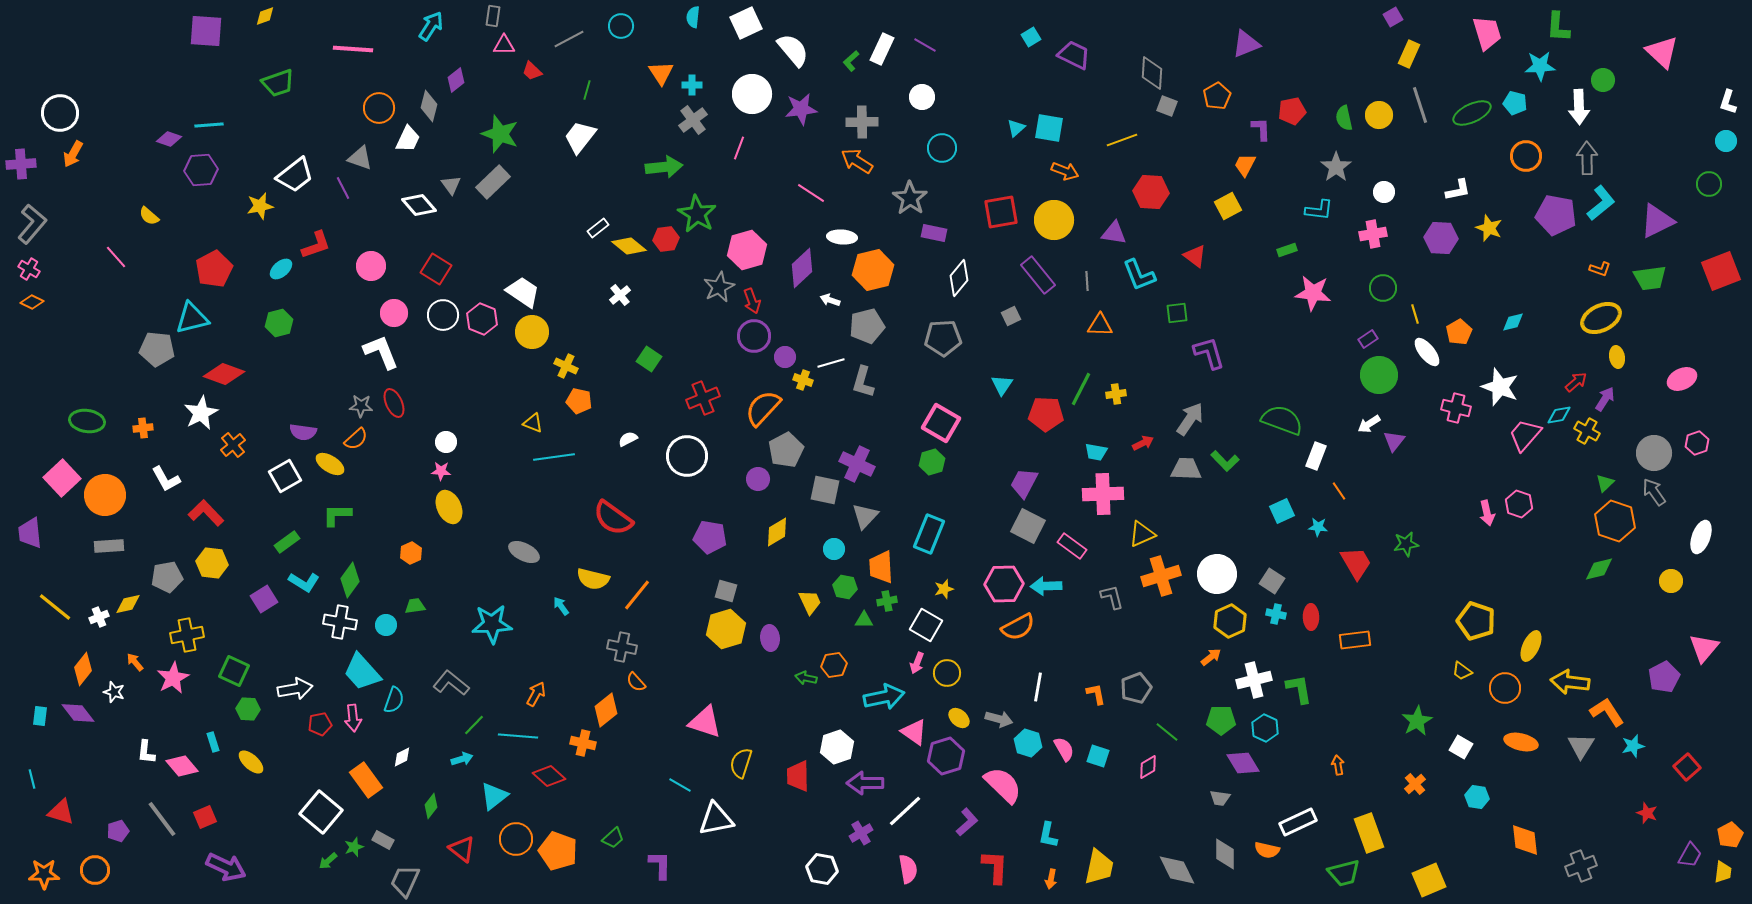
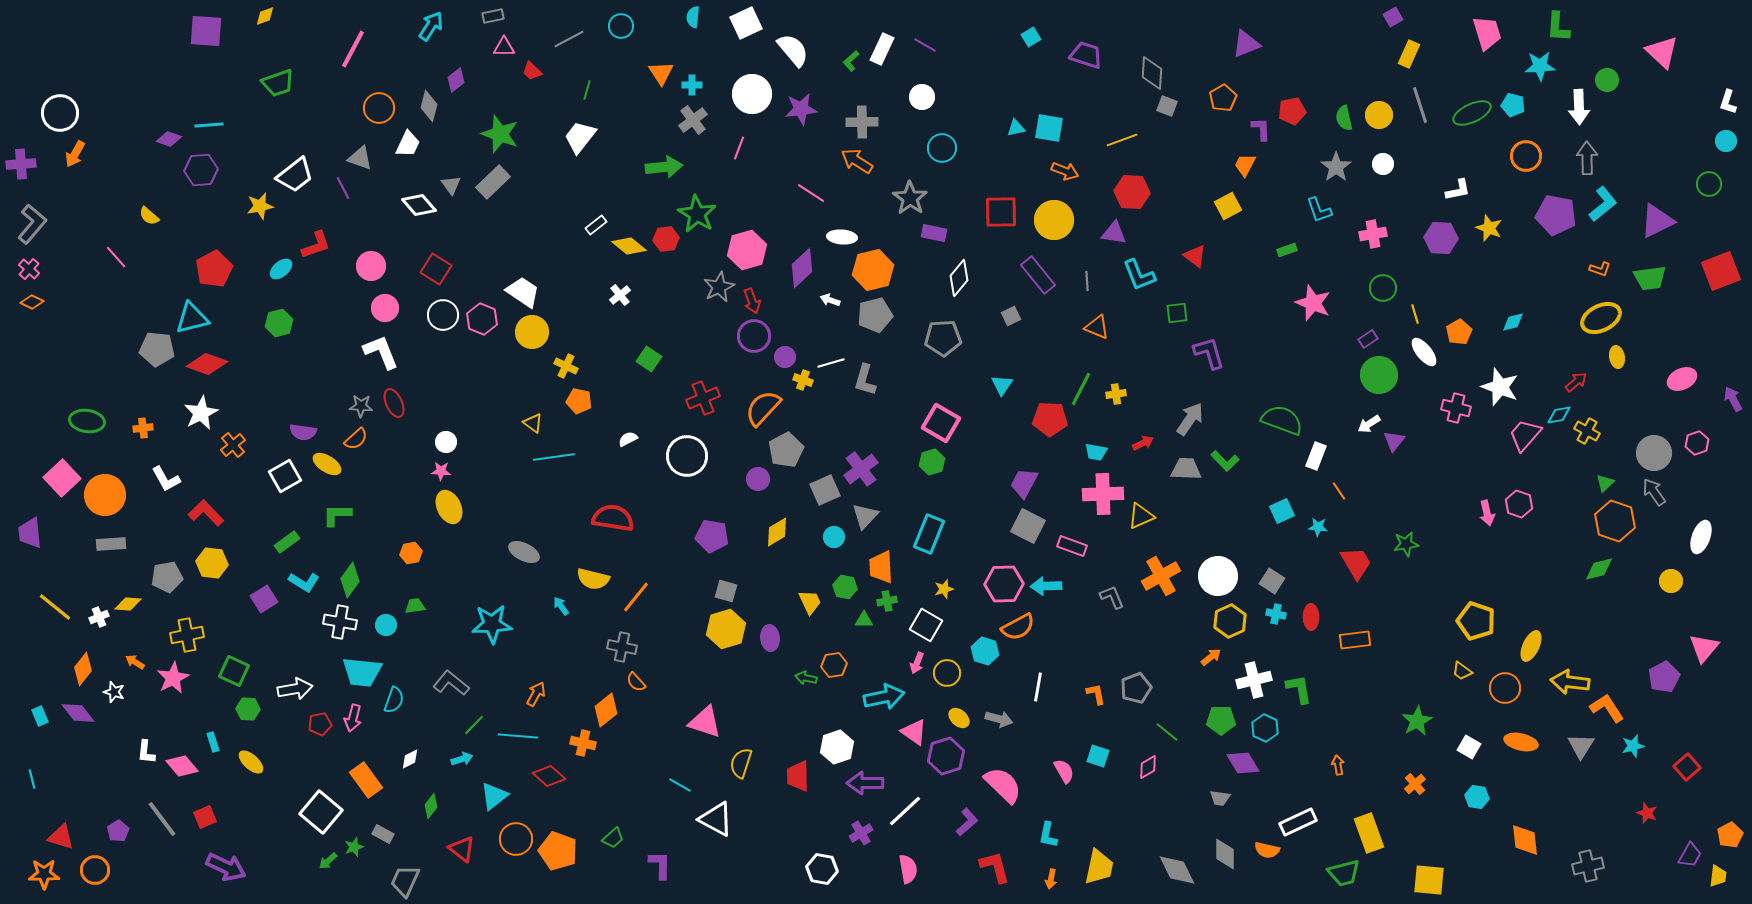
gray rectangle at (493, 16): rotated 70 degrees clockwise
pink triangle at (504, 45): moved 2 px down
pink line at (353, 49): rotated 66 degrees counterclockwise
purple trapezoid at (1074, 55): moved 12 px right; rotated 8 degrees counterclockwise
green circle at (1603, 80): moved 4 px right
orange pentagon at (1217, 96): moved 6 px right, 2 px down
cyan pentagon at (1515, 103): moved 2 px left, 2 px down
cyan triangle at (1016, 128): rotated 30 degrees clockwise
white trapezoid at (408, 139): moved 5 px down
orange arrow at (73, 154): moved 2 px right
red hexagon at (1151, 192): moved 19 px left
white circle at (1384, 192): moved 1 px left, 28 px up
cyan L-shape at (1601, 203): moved 2 px right, 1 px down
cyan L-shape at (1319, 210): rotated 64 degrees clockwise
red square at (1001, 212): rotated 9 degrees clockwise
white rectangle at (598, 228): moved 2 px left, 3 px up
pink cross at (29, 269): rotated 10 degrees clockwise
pink star at (1313, 293): moved 10 px down; rotated 15 degrees clockwise
pink circle at (394, 313): moved 9 px left, 5 px up
orange triangle at (1100, 325): moved 3 px left, 2 px down; rotated 20 degrees clockwise
gray pentagon at (867, 326): moved 8 px right, 11 px up
white ellipse at (1427, 352): moved 3 px left
red diamond at (224, 374): moved 17 px left, 10 px up
gray L-shape at (863, 382): moved 2 px right, 2 px up
purple arrow at (1605, 399): moved 128 px right; rotated 60 degrees counterclockwise
red pentagon at (1046, 414): moved 4 px right, 5 px down
yellow triangle at (533, 423): rotated 15 degrees clockwise
yellow ellipse at (330, 464): moved 3 px left
purple cross at (857, 464): moved 4 px right, 5 px down; rotated 28 degrees clockwise
gray square at (825, 490): rotated 36 degrees counterclockwise
red semicircle at (613, 518): rotated 153 degrees clockwise
yellow triangle at (1142, 534): moved 1 px left, 18 px up
purple pentagon at (710, 537): moved 2 px right, 1 px up
gray rectangle at (109, 546): moved 2 px right, 2 px up
pink rectangle at (1072, 546): rotated 16 degrees counterclockwise
cyan circle at (834, 549): moved 12 px up
orange hexagon at (411, 553): rotated 15 degrees clockwise
white circle at (1217, 574): moved 1 px right, 2 px down
orange cross at (1161, 576): rotated 12 degrees counterclockwise
orange line at (637, 595): moved 1 px left, 2 px down
gray L-shape at (1112, 597): rotated 8 degrees counterclockwise
yellow diamond at (128, 604): rotated 16 degrees clockwise
orange arrow at (135, 662): rotated 18 degrees counterclockwise
cyan trapezoid at (362, 672): rotated 42 degrees counterclockwise
orange L-shape at (1607, 712): moved 4 px up
cyan rectangle at (40, 716): rotated 30 degrees counterclockwise
pink arrow at (353, 718): rotated 20 degrees clockwise
cyan hexagon at (1028, 743): moved 43 px left, 92 px up
white square at (1461, 747): moved 8 px right
pink semicircle at (1064, 749): moved 22 px down
white diamond at (402, 757): moved 8 px right, 2 px down
red triangle at (61, 812): moved 25 px down
white triangle at (716, 819): rotated 39 degrees clockwise
purple pentagon at (118, 831): rotated 15 degrees counterclockwise
gray rectangle at (383, 840): moved 6 px up
gray cross at (1581, 866): moved 7 px right; rotated 8 degrees clockwise
red L-shape at (995, 867): rotated 18 degrees counterclockwise
yellow trapezoid at (1723, 872): moved 5 px left, 4 px down
yellow square at (1429, 880): rotated 28 degrees clockwise
